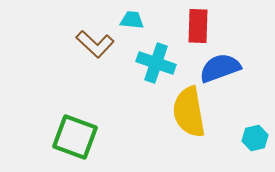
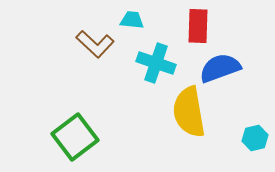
green square: rotated 33 degrees clockwise
